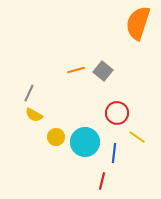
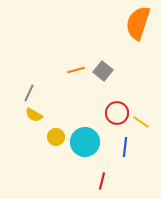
yellow line: moved 4 px right, 15 px up
blue line: moved 11 px right, 6 px up
